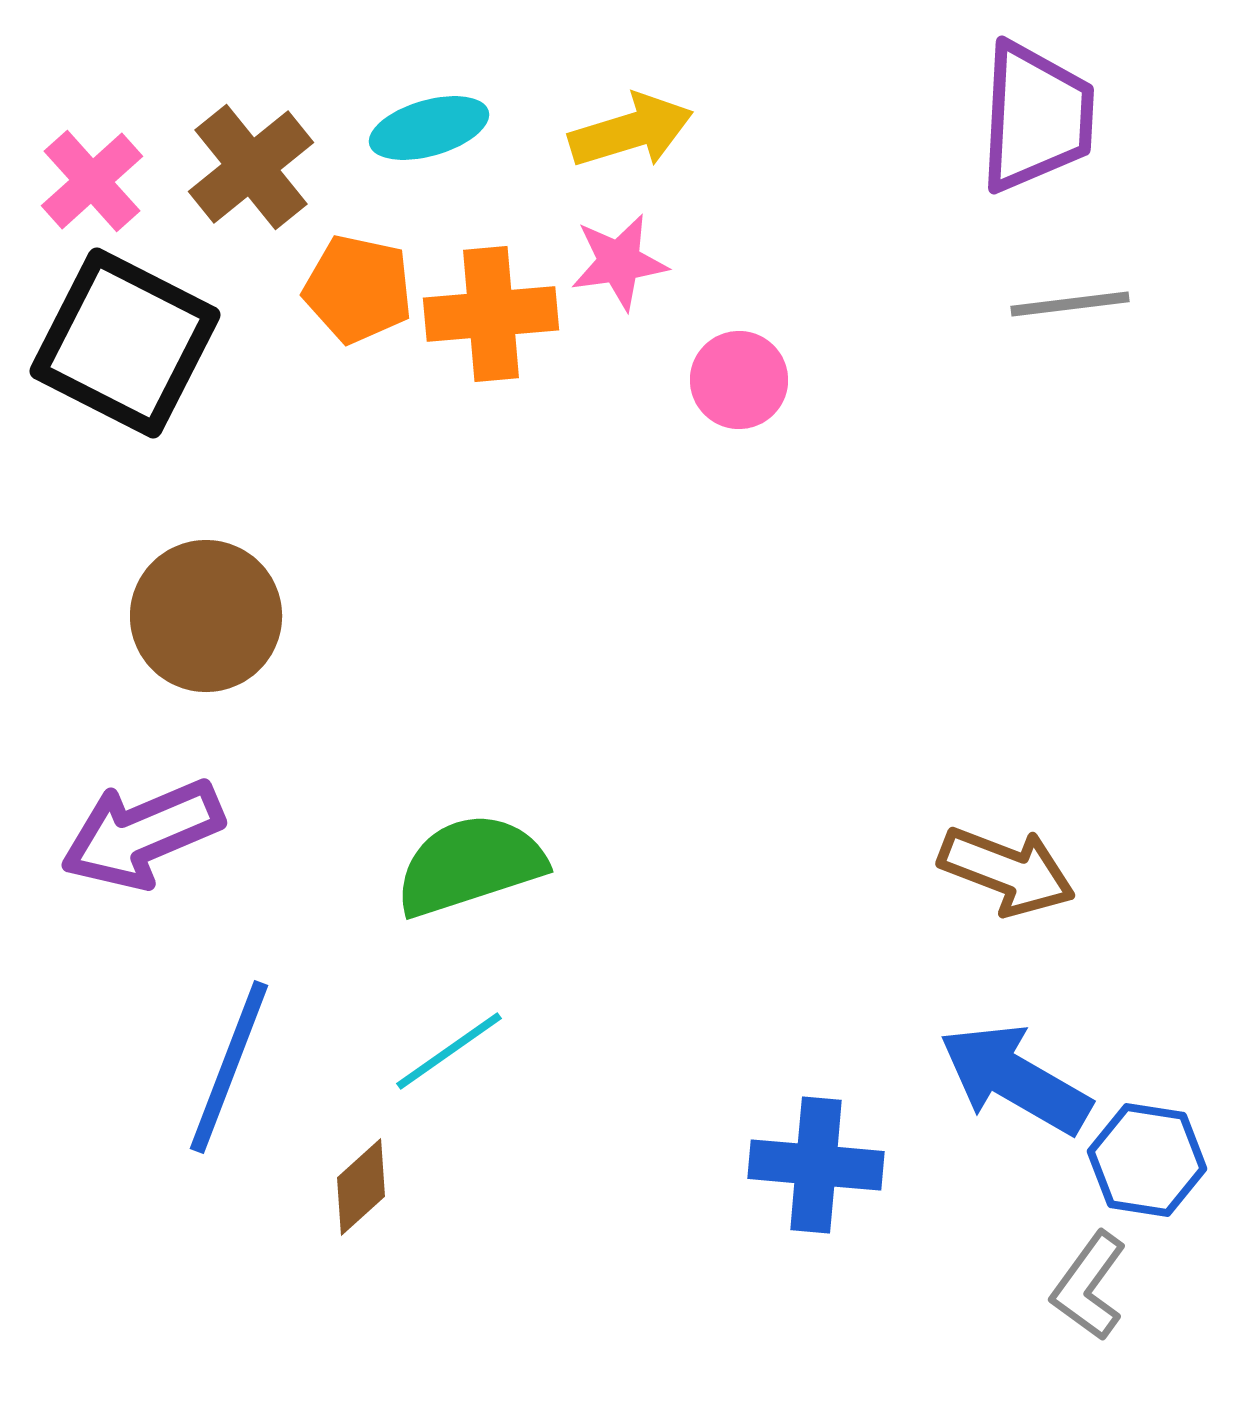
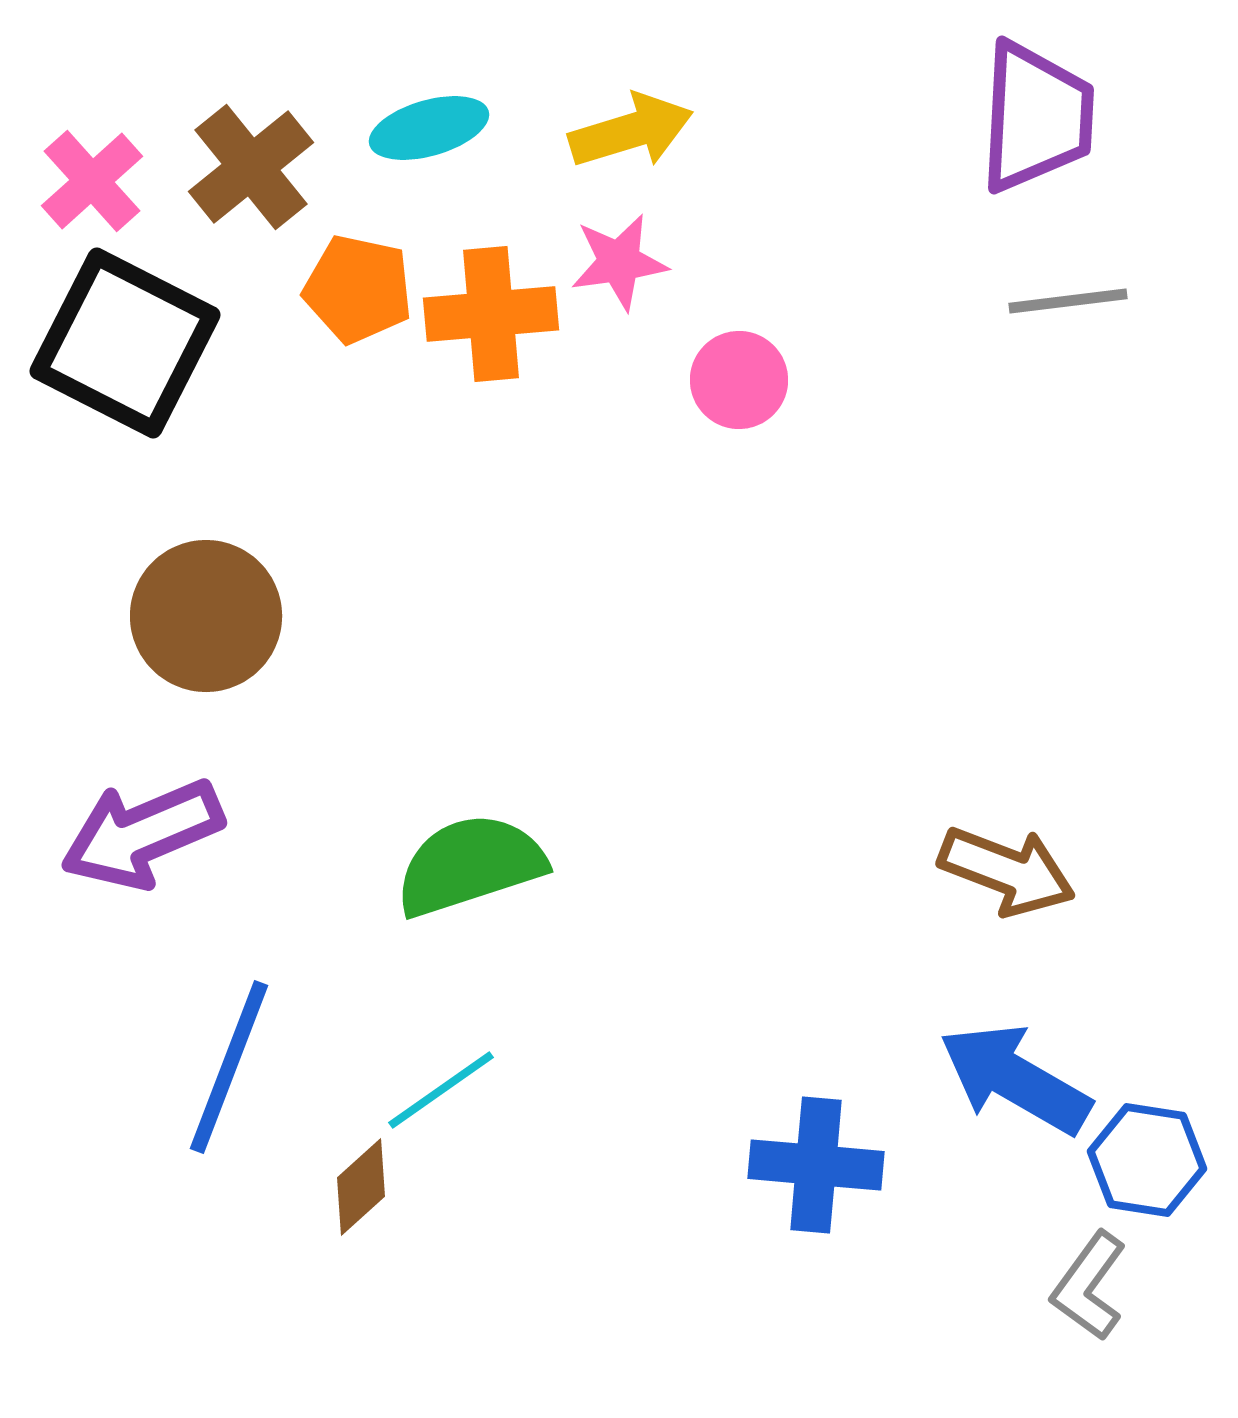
gray line: moved 2 px left, 3 px up
cyan line: moved 8 px left, 39 px down
